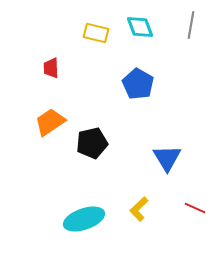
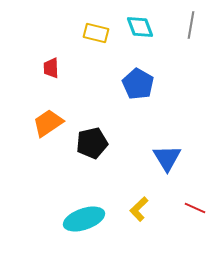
orange trapezoid: moved 2 px left, 1 px down
